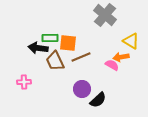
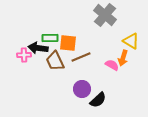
orange arrow: moved 2 px right, 1 px down; rotated 63 degrees counterclockwise
pink cross: moved 27 px up
